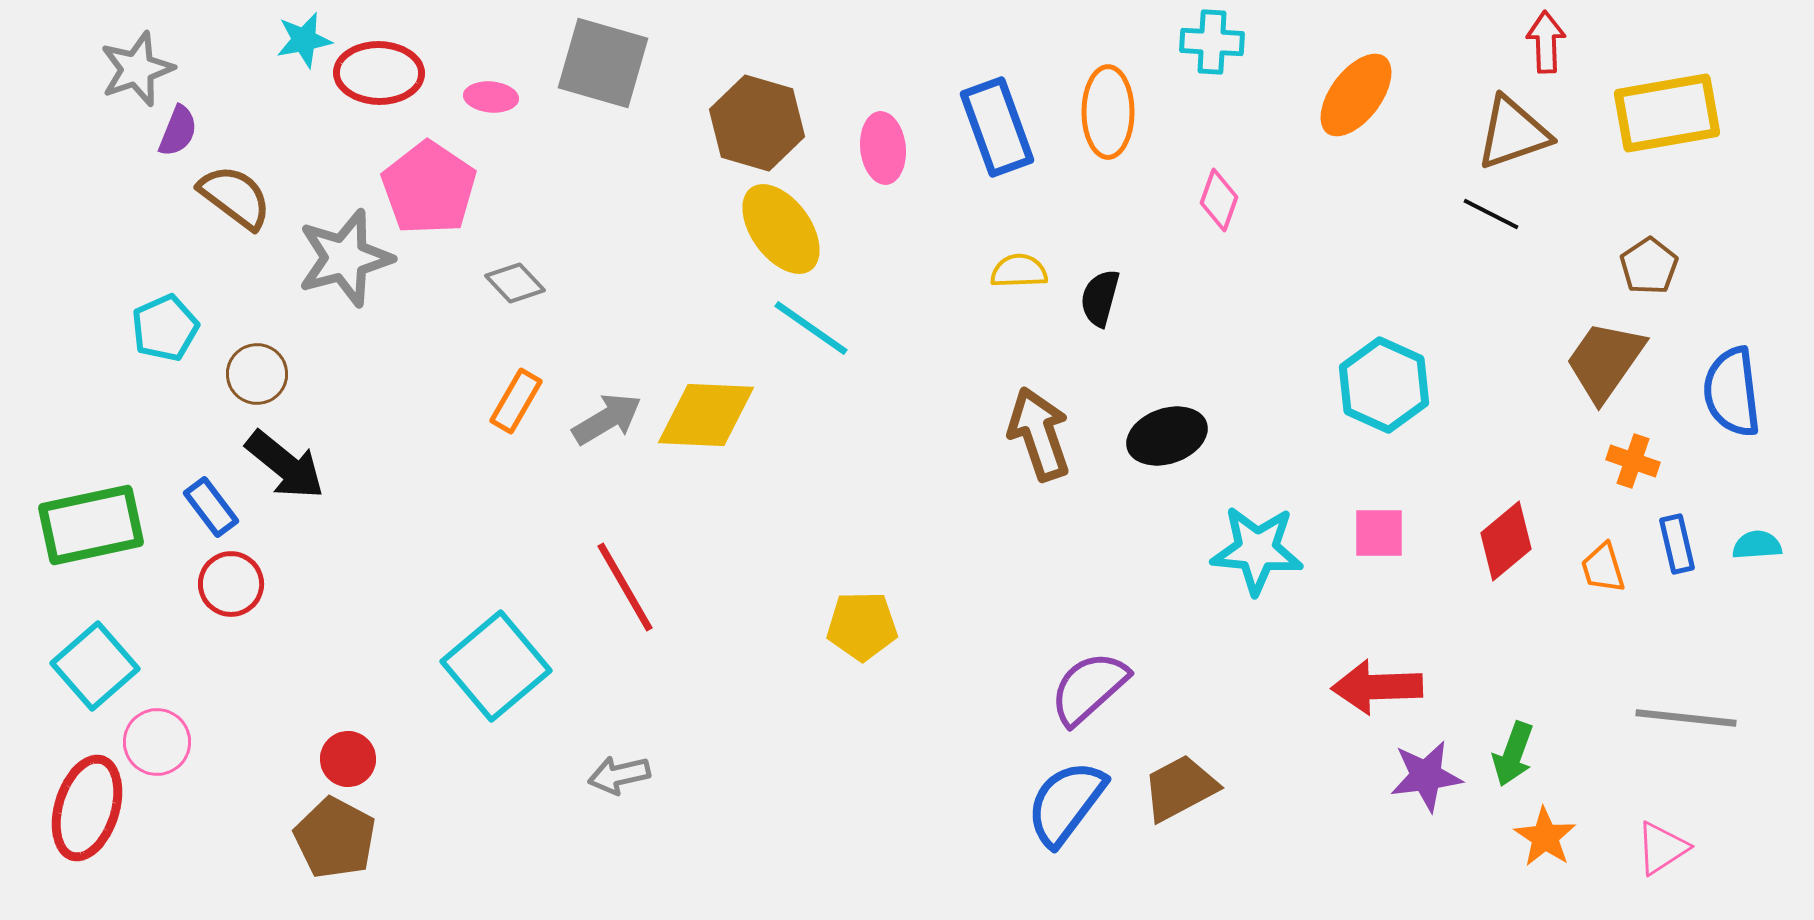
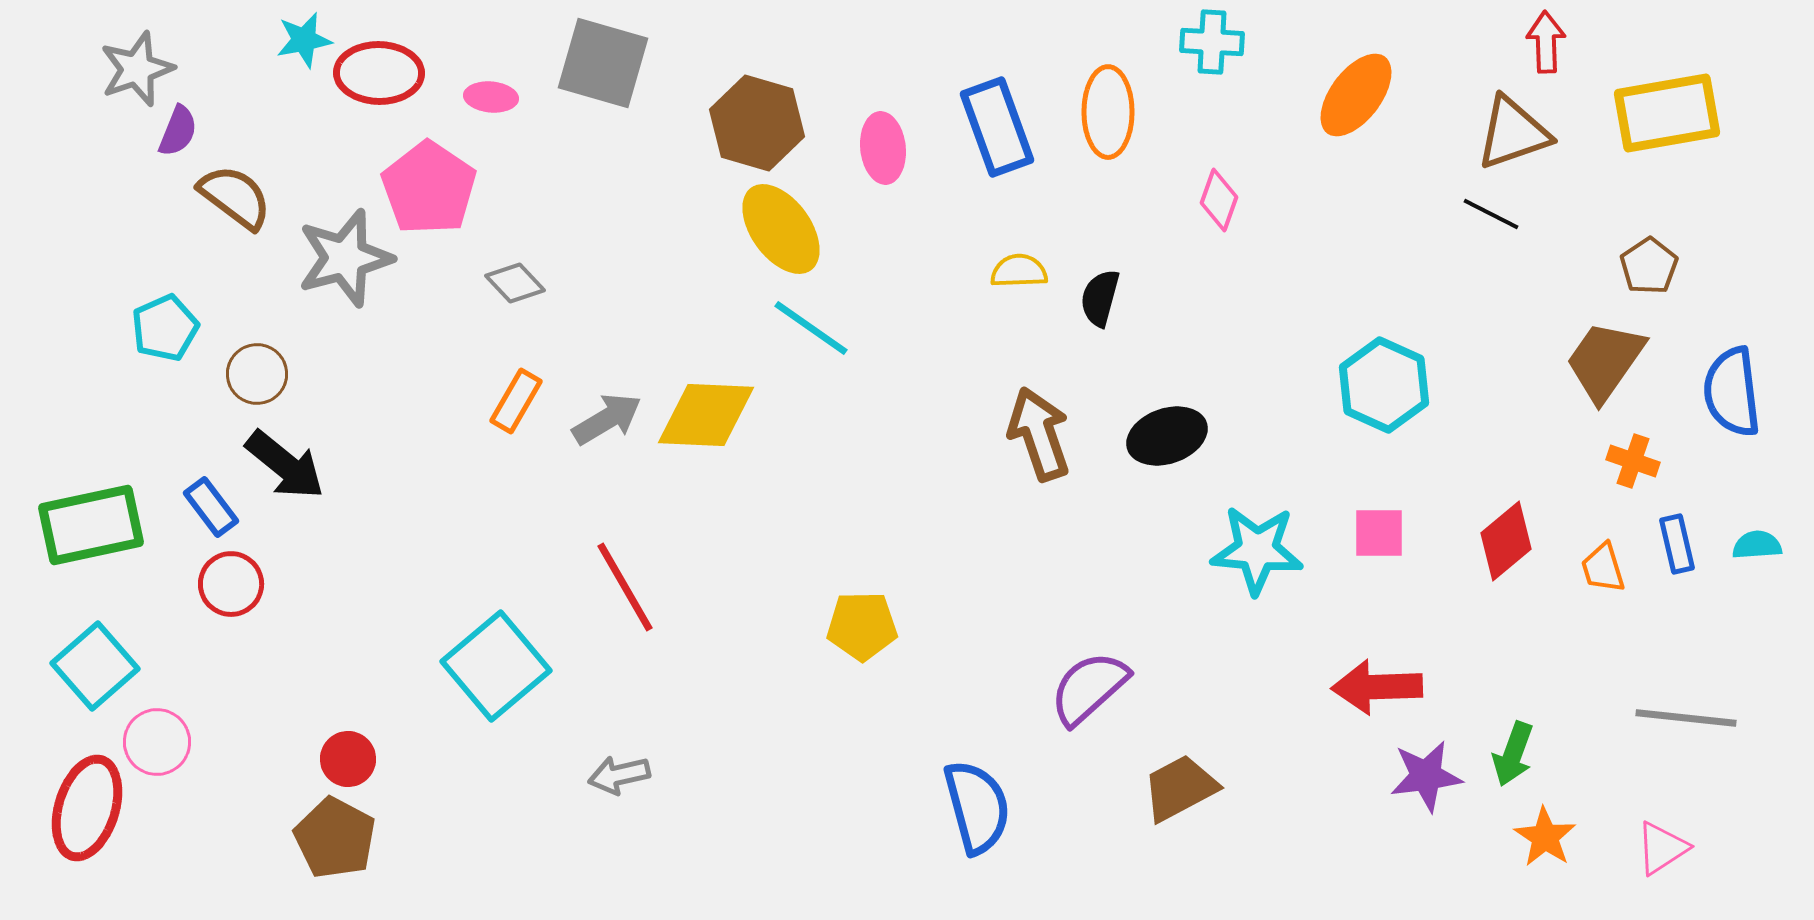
blue semicircle at (1066, 803): moved 89 px left, 4 px down; rotated 128 degrees clockwise
